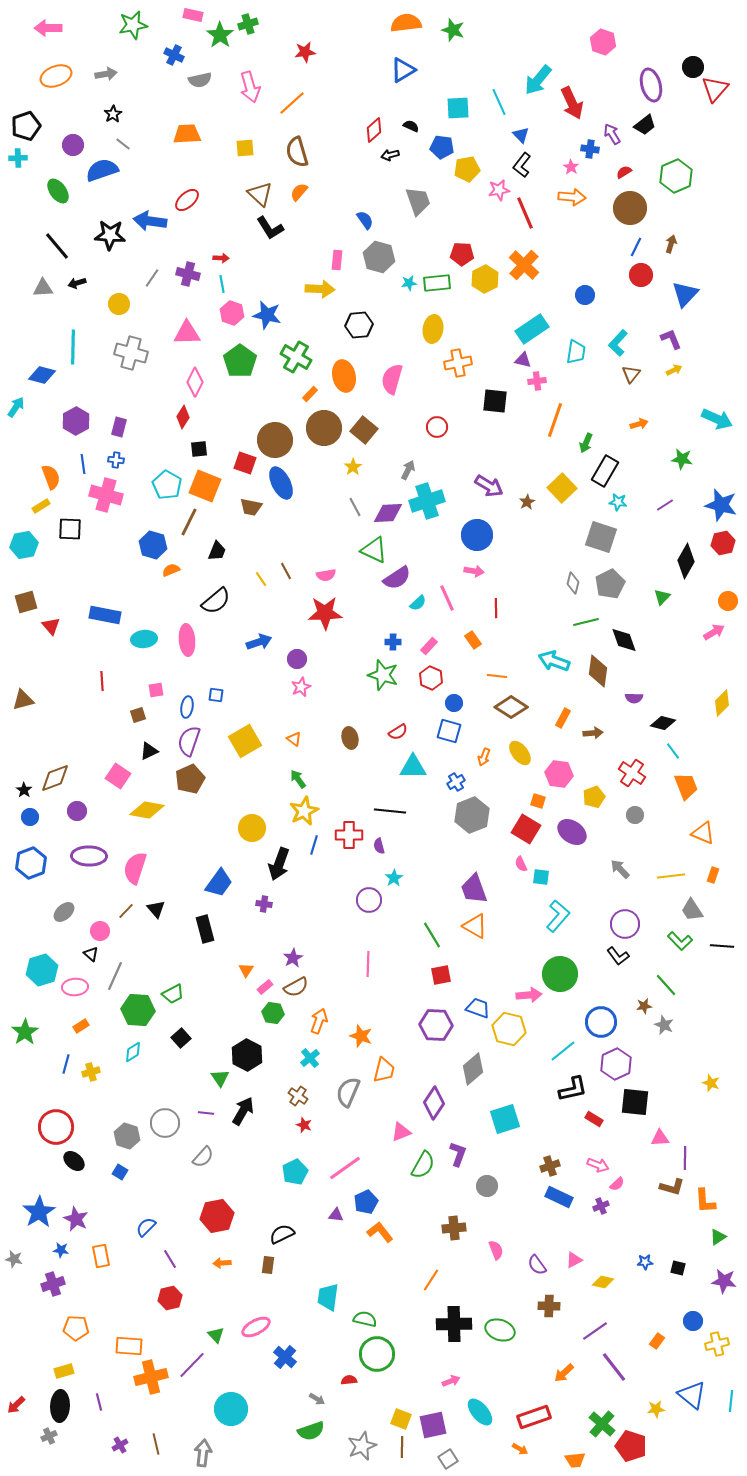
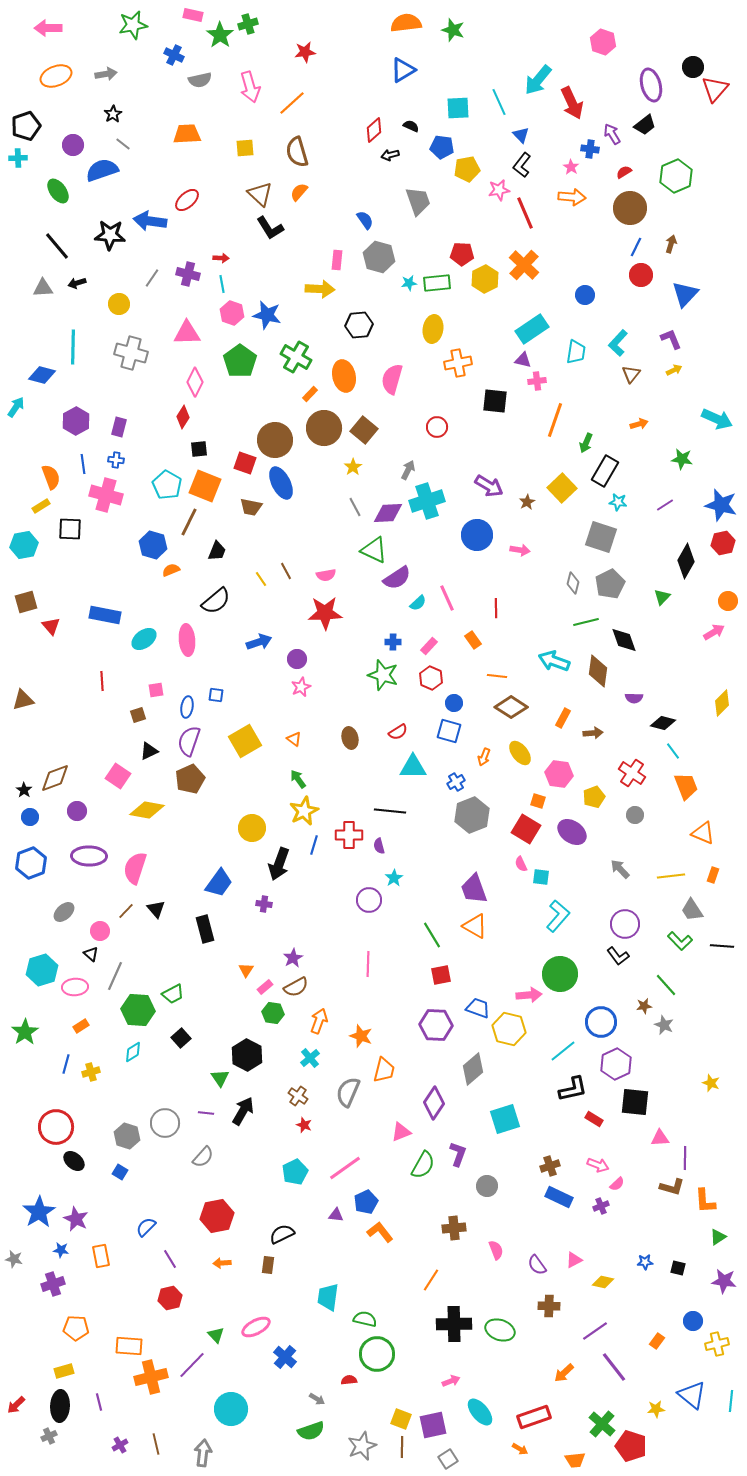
pink arrow at (474, 571): moved 46 px right, 21 px up
cyan ellipse at (144, 639): rotated 30 degrees counterclockwise
